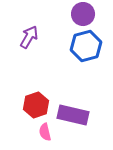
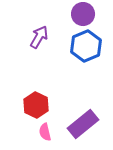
purple arrow: moved 10 px right
blue hexagon: rotated 8 degrees counterclockwise
red hexagon: rotated 15 degrees counterclockwise
purple rectangle: moved 10 px right, 9 px down; rotated 52 degrees counterclockwise
